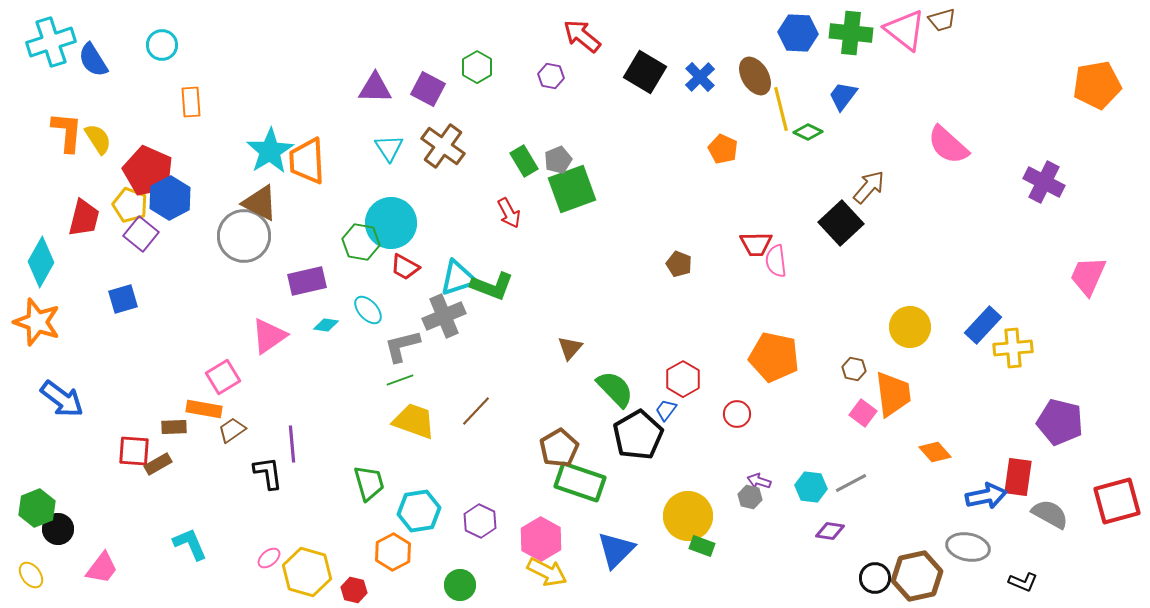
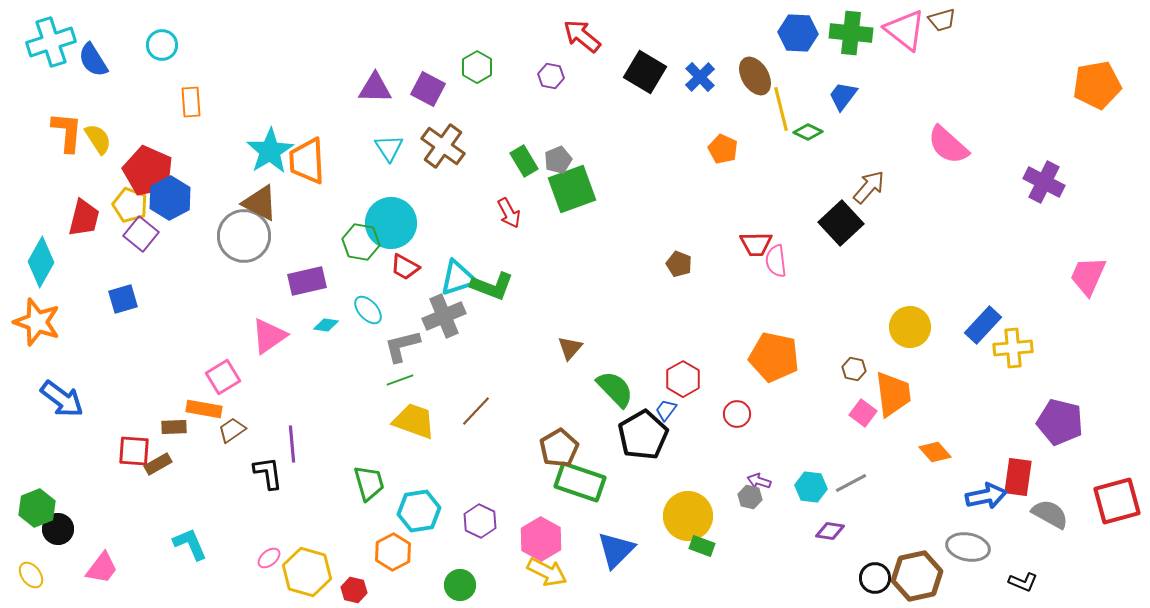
black pentagon at (638, 435): moved 5 px right
